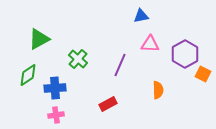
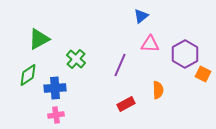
blue triangle: rotated 28 degrees counterclockwise
green cross: moved 2 px left
red rectangle: moved 18 px right
